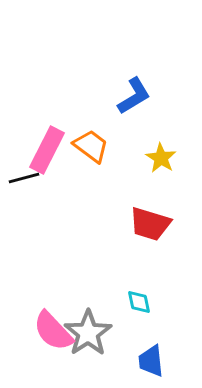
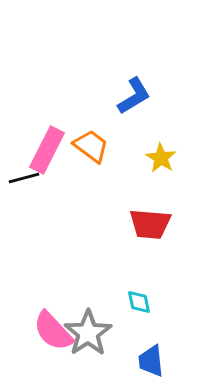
red trapezoid: rotated 12 degrees counterclockwise
